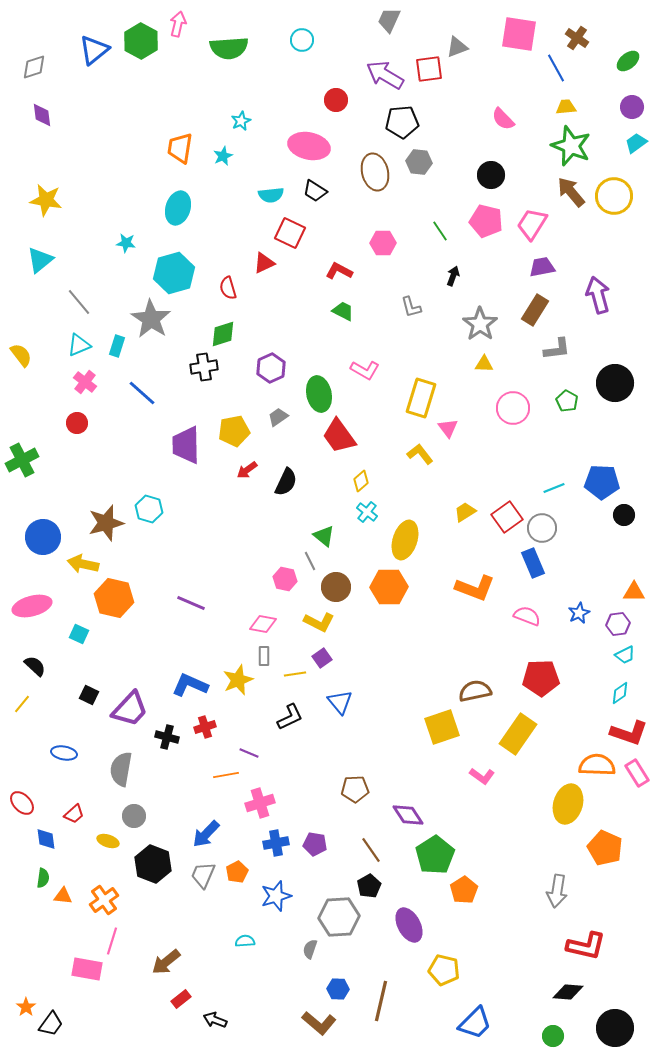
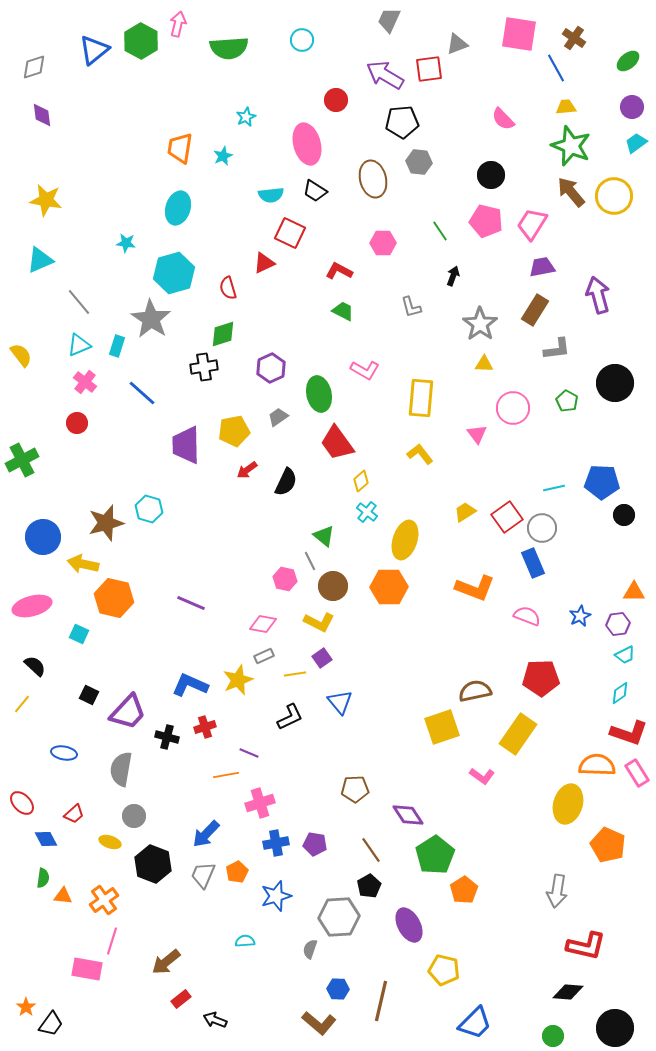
brown cross at (577, 38): moved 3 px left
gray triangle at (457, 47): moved 3 px up
cyan star at (241, 121): moved 5 px right, 4 px up
pink ellipse at (309, 146): moved 2 px left, 2 px up; rotated 63 degrees clockwise
brown ellipse at (375, 172): moved 2 px left, 7 px down
cyan triangle at (40, 260): rotated 16 degrees clockwise
yellow rectangle at (421, 398): rotated 12 degrees counterclockwise
pink triangle at (448, 428): moved 29 px right, 6 px down
red trapezoid at (339, 436): moved 2 px left, 7 px down
cyan line at (554, 488): rotated 10 degrees clockwise
brown circle at (336, 587): moved 3 px left, 1 px up
blue star at (579, 613): moved 1 px right, 3 px down
gray rectangle at (264, 656): rotated 66 degrees clockwise
purple trapezoid at (130, 709): moved 2 px left, 3 px down
blue diamond at (46, 839): rotated 20 degrees counterclockwise
yellow ellipse at (108, 841): moved 2 px right, 1 px down
orange pentagon at (605, 848): moved 3 px right, 3 px up
